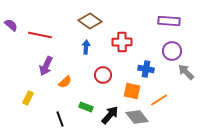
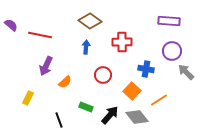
orange square: rotated 30 degrees clockwise
black line: moved 1 px left, 1 px down
